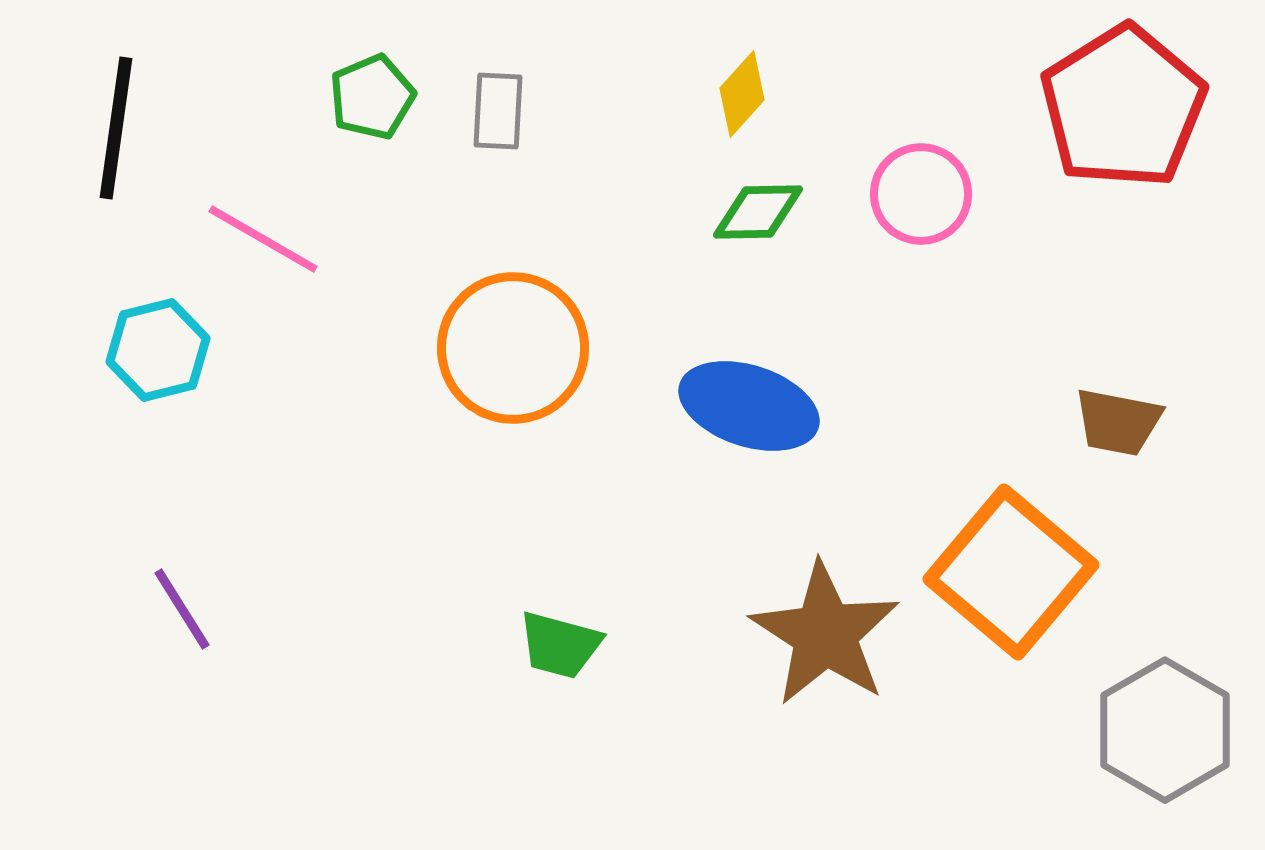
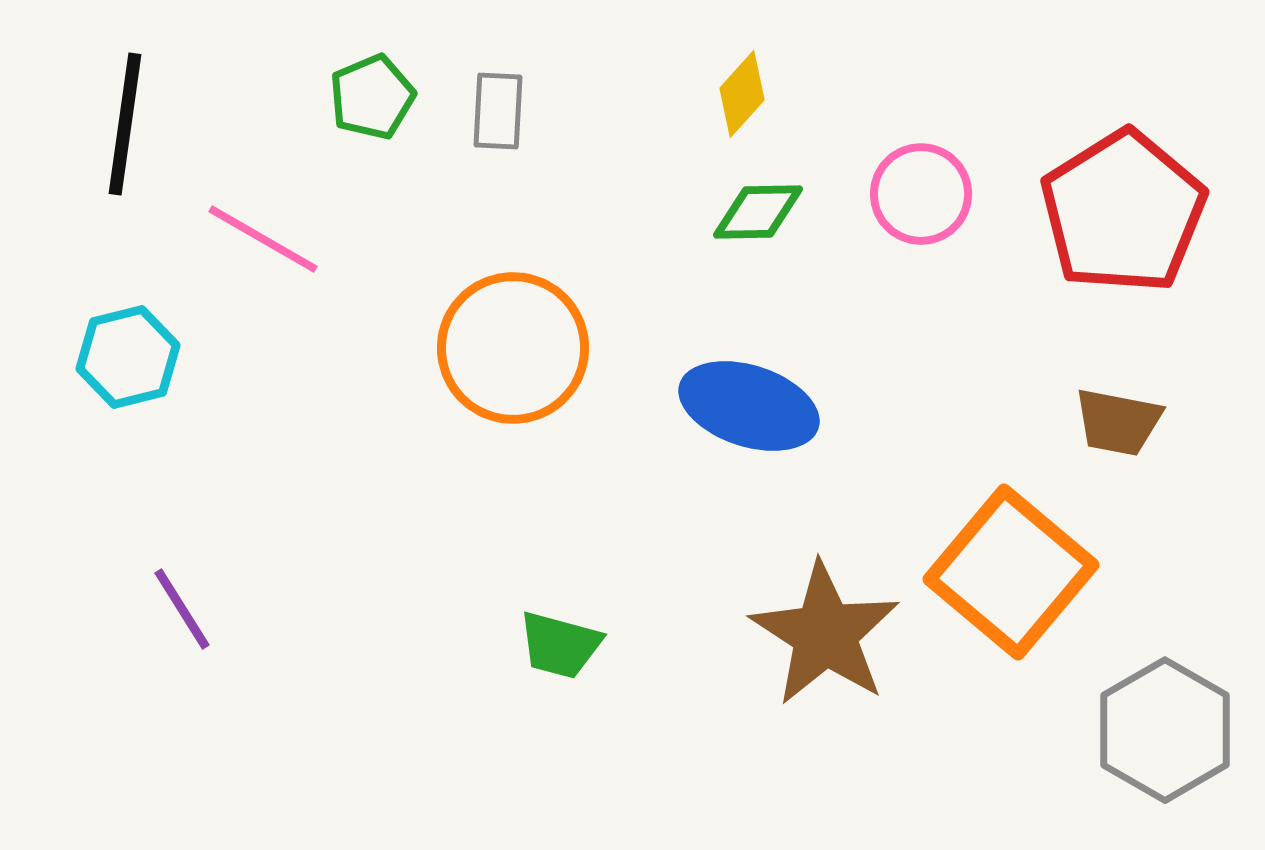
red pentagon: moved 105 px down
black line: moved 9 px right, 4 px up
cyan hexagon: moved 30 px left, 7 px down
